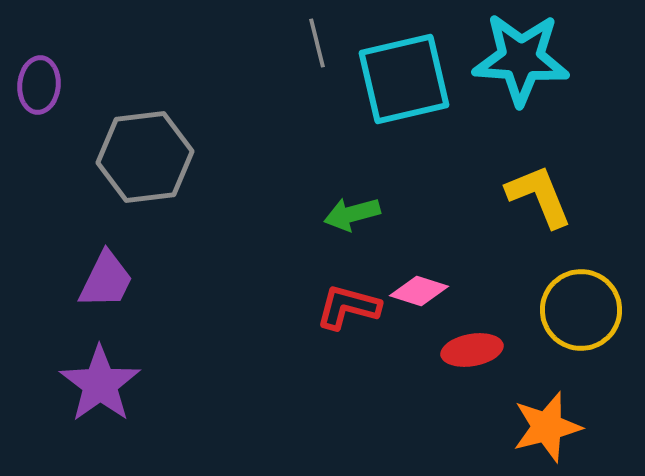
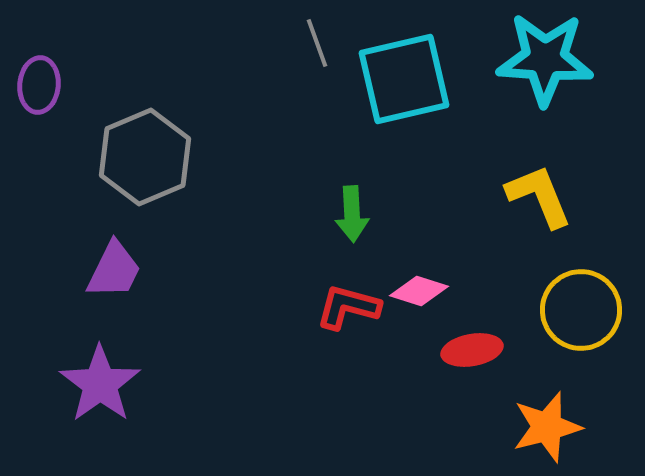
gray line: rotated 6 degrees counterclockwise
cyan star: moved 24 px right
gray hexagon: rotated 16 degrees counterclockwise
green arrow: rotated 78 degrees counterclockwise
purple trapezoid: moved 8 px right, 10 px up
